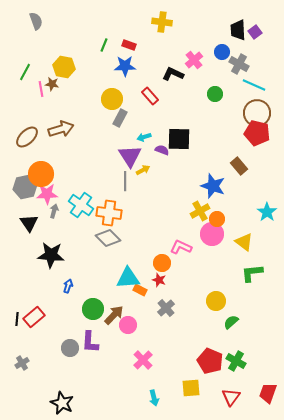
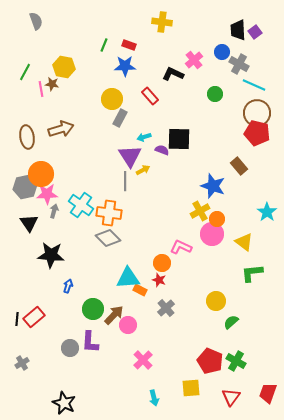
brown ellipse at (27, 137): rotated 55 degrees counterclockwise
black star at (62, 403): moved 2 px right
